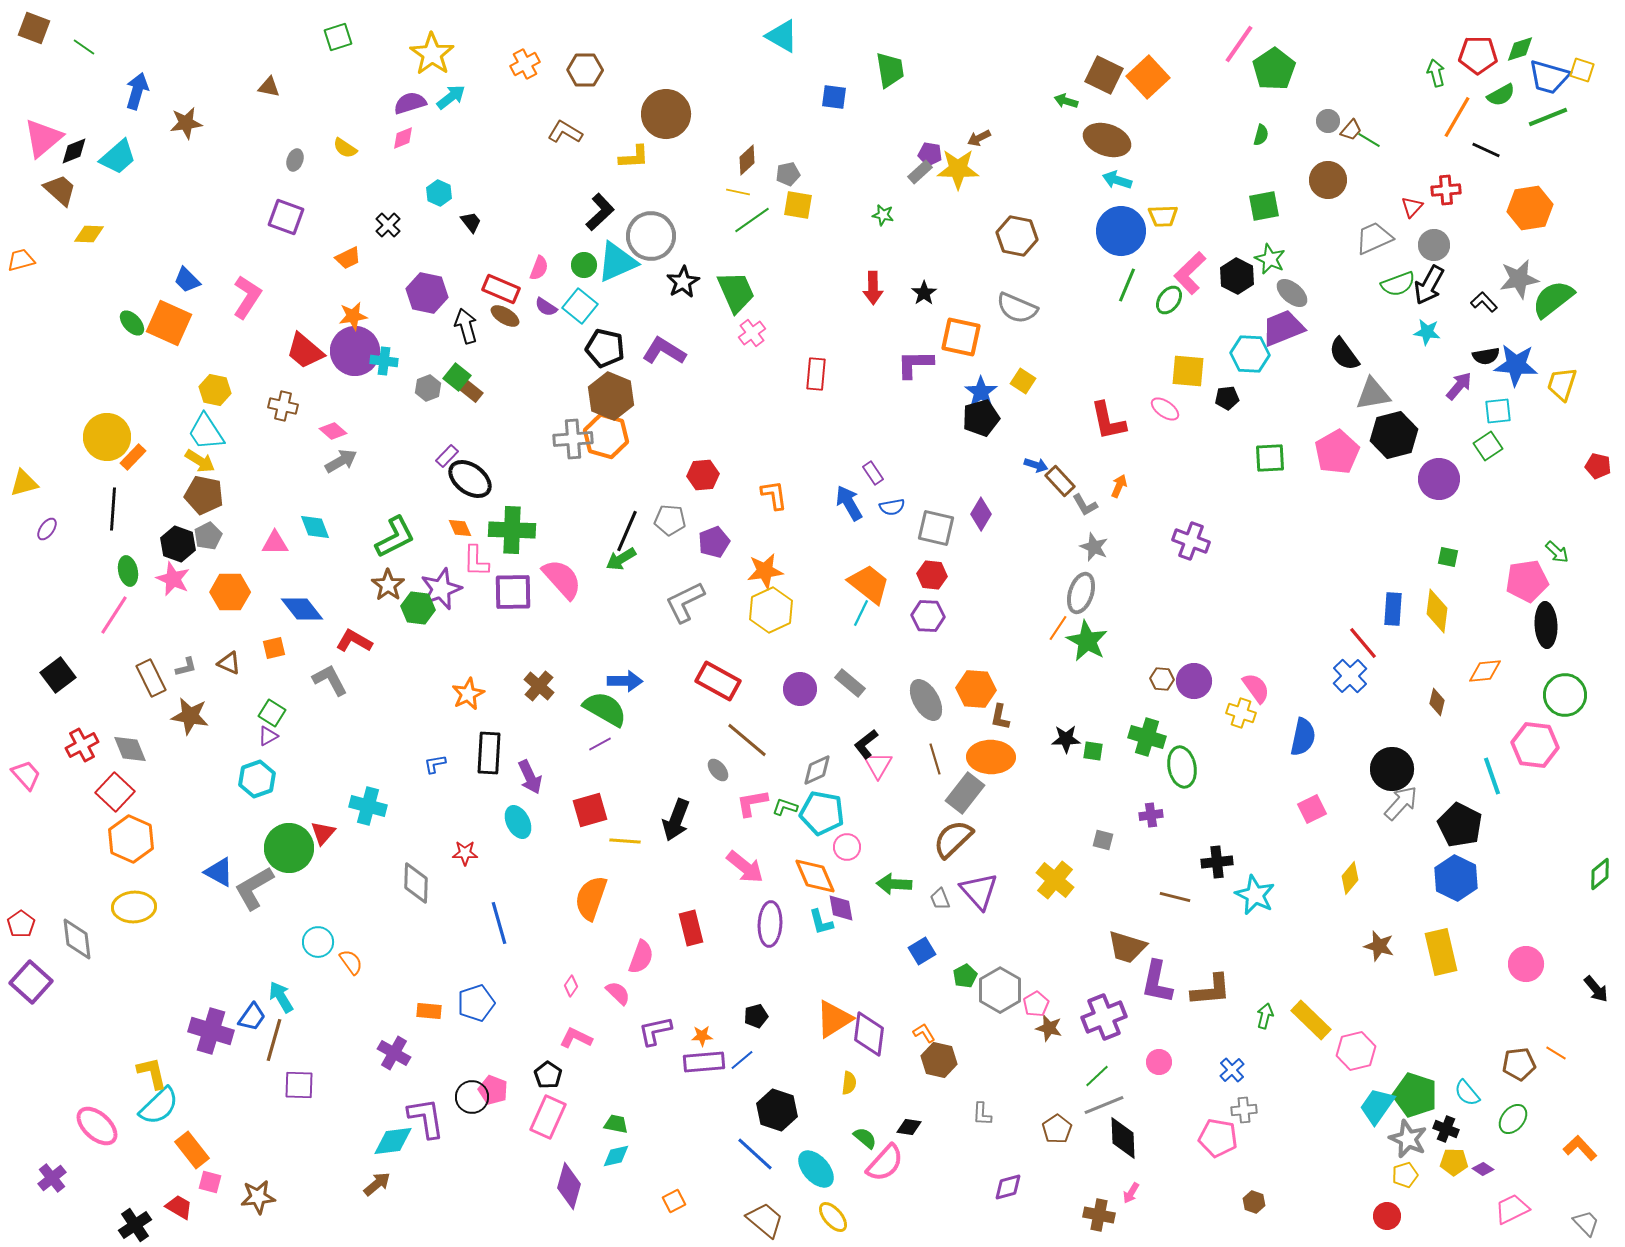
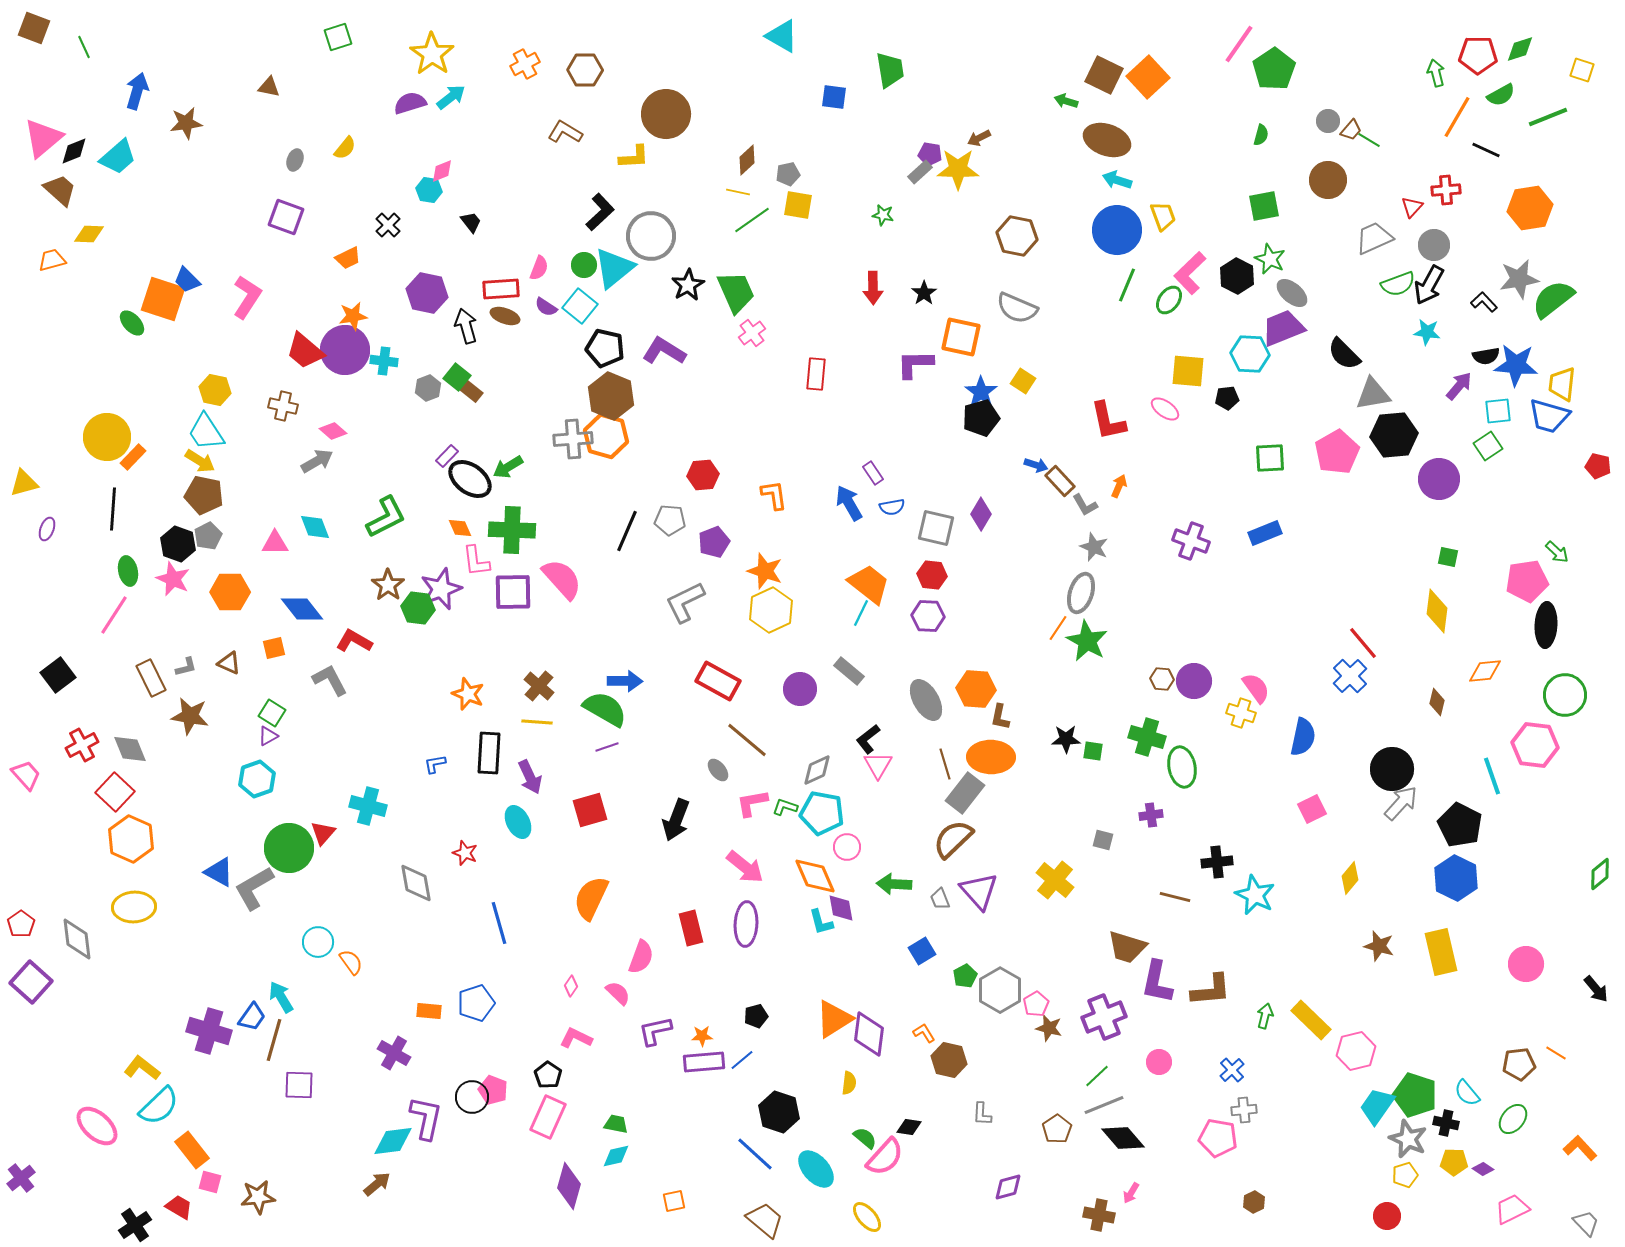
green line at (84, 47): rotated 30 degrees clockwise
blue trapezoid at (1549, 77): moved 339 px down
pink diamond at (403, 138): moved 39 px right, 33 px down
yellow semicircle at (345, 148): rotated 85 degrees counterclockwise
cyan hexagon at (439, 193): moved 10 px left, 3 px up; rotated 15 degrees counterclockwise
yellow trapezoid at (1163, 216): rotated 108 degrees counterclockwise
blue circle at (1121, 231): moved 4 px left, 1 px up
orange trapezoid at (21, 260): moved 31 px right
cyan triangle at (617, 262): moved 3 px left, 6 px down; rotated 15 degrees counterclockwise
black star at (683, 282): moved 5 px right, 3 px down
red rectangle at (501, 289): rotated 27 degrees counterclockwise
brown ellipse at (505, 316): rotated 12 degrees counterclockwise
orange square at (169, 323): moved 6 px left, 24 px up; rotated 6 degrees counterclockwise
purple circle at (355, 351): moved 10 px left, 1 px up
black semicircle at (1344, 354): rotated 9 degrees counterclockwise
yellow trapezoid at (1562, 384): rotated 12 degrees counterclockwise
black hexagon at (1394, 435): rotated 9 degrees clockwise
gray arrow at (341, 461): moved 24 px left
purple ellipse at (47, 529): rotated 15 degrees counterclockwise
green L-shape at (395, 537): moved 9 px left, 20 px up
green arrow at (621, 559): moved 113 px left, 92 px up
pink L-shape at (476, 561): rotated 8 degrees counterclockwise
orange star at (765, 571): rotated 27 degrees clockwise
blue rectangle at (1393, 609): moved 128 px left, 76 px up; rotated 64 degrees clockwise
black ellipse at (1546, 625): rotated 6 degrees clockwise
gray rectangle at (850, 683): moved 1 px left, 12 px up
orange star at (468, 694): rotated 24 degrees counterclockwise
purple line at (600, 744): moved 7 px right, 3 px down; rotated 10 degrees clockwise
black L-shape at (866, 744): moved 2 px right, 5 px up
brown line at (935, 759): moved 10 px right, 5 px down
yellow line at (625, 841): moved 88 px left, 119 px up
red star at (465, 853): rotated 20 degrees clockwise
gray diamond at (416, 883): rotated 12 degrees counterclockwise
orange semicircle at (591, 898): rotated 6 degrees clockwise
purple ellipse at (770, 924): moved 24 px left
purple cross at (211, 1031): moved 2 px left
brown hexagon at (939, 1060): moved 10 px right
yellow L-shape at (152, 1073): moved 10 px left, 5 px up; rotated 39 degrees counterclockwise
black hexagon at (777, 1110): moved 2 px right, 2 px down
purple L-shape at (426, 1118): rotated 21 degrees clockwise
black cross at (1446, 1129): moved 6 px up; rotated 10 degrees counterclockwise
black diamond at (1123, 1138): rotated 39 degrees counterclockwise
pink semicircle at (885, 1163): moved 6 px up
purple cross at (52, 1178): moved 31 px left
orange square at (674, 1201): rotated 15 degrees clockwise
brown hexagon at (1254, 1202): rotated 15 degrees clockwise
yellow ellipse at (833, 1217): moved 34 px right
